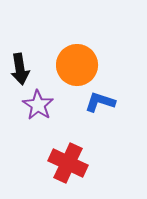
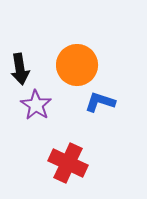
purple star: moved 2 px left
